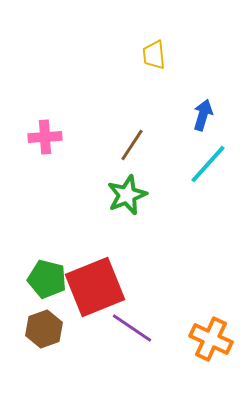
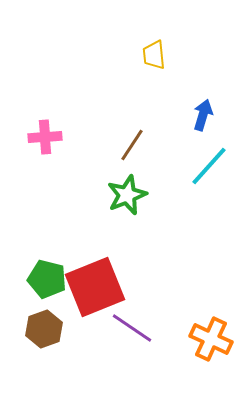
cyan line: moved 1 px right, 2 px down
